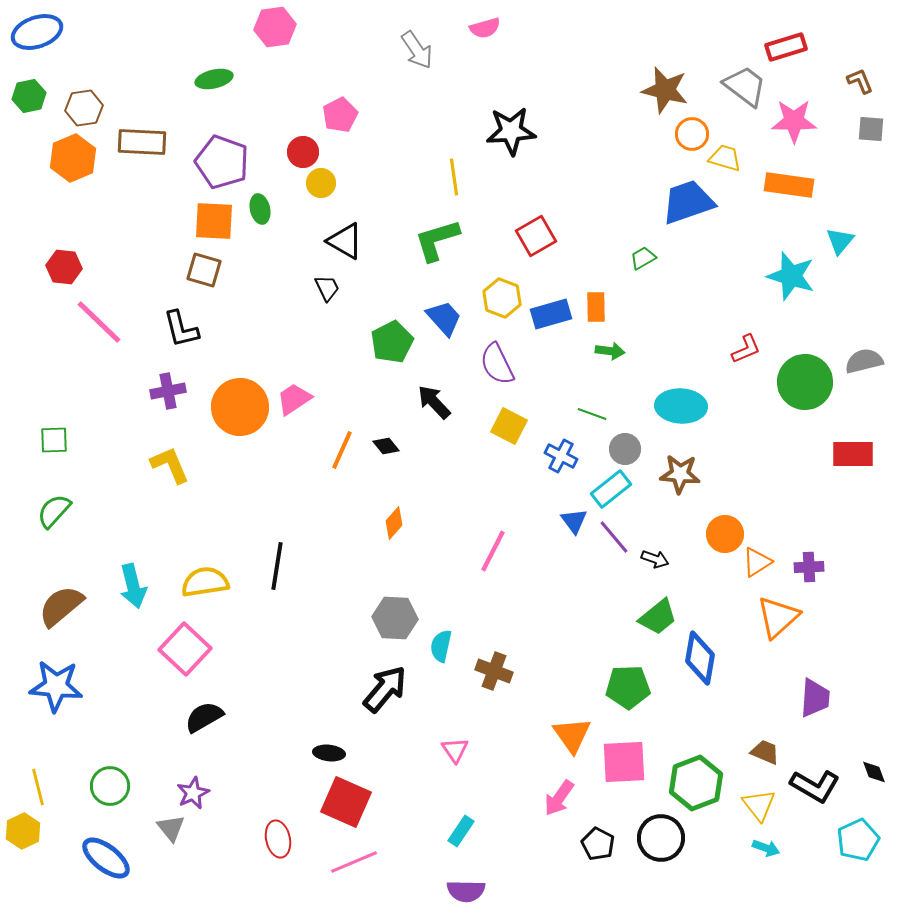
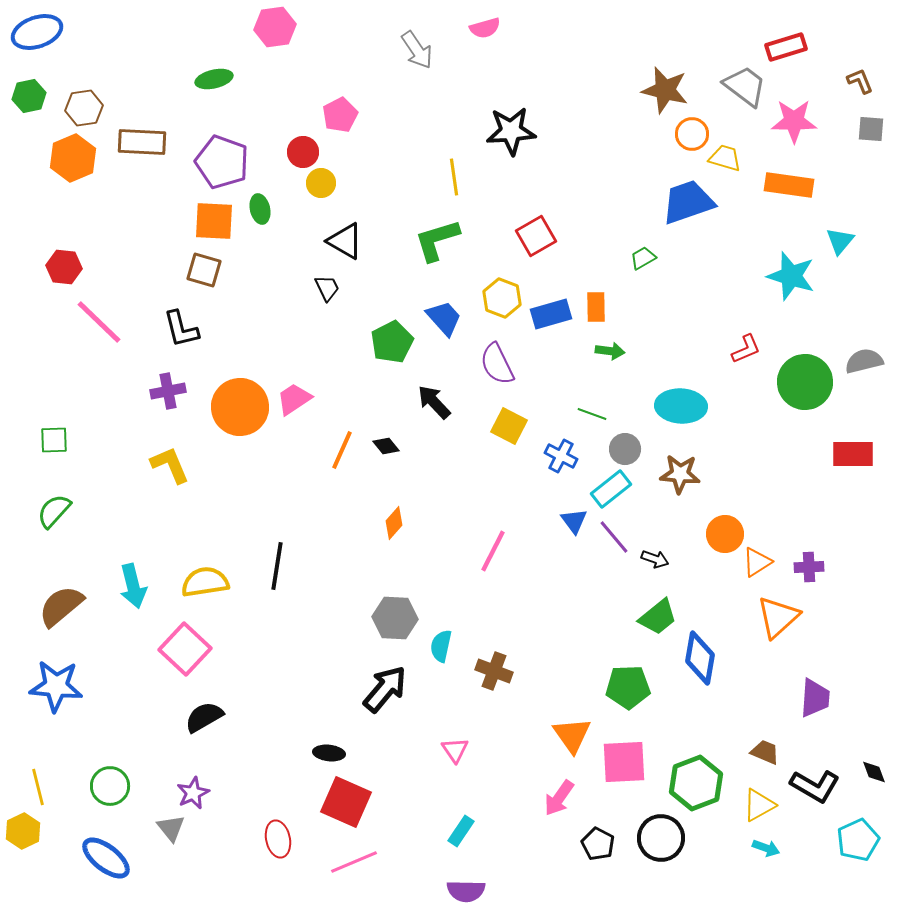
yellow triangle at (759, 805): rotated 39 degrees clockwise
